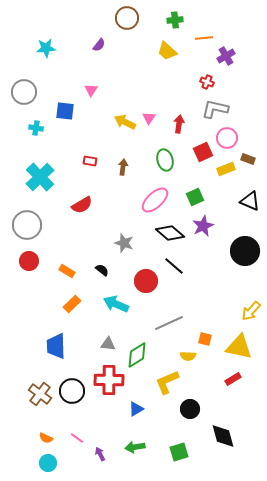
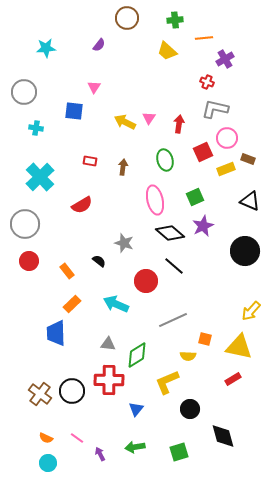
purple cross at (226, 56): moved 1 px left, 3 px down
pink triangle at (91, 90): moved 3 px right, 3 px up
blue square at (65, 111): moved 9 px right
pink ellipse at (155, 200): rotated 60 degrees counterclockwise
gray circle at (27, 225): moved 2 px left, 1 px up
black semicircle at (102, 270): moved 3 px left, 9 px up
orange rectangle at (67, 271): rotated 21 degrees clockwise
gray line at (169, 323): moved 4 px right, 3 px up
blue trapezoid at (56, 346): moved 13 px up
blue triangle at (136, 409): rotated 21 degrees counterclockwise
